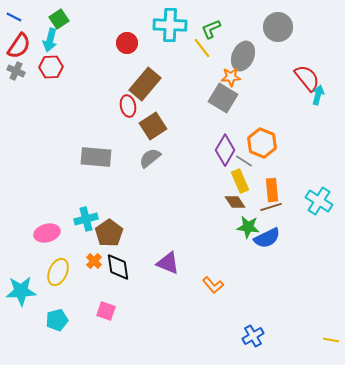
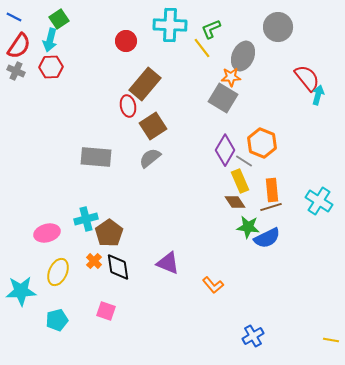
red circle at (127, 43): moved 1 px left, 2 px up
